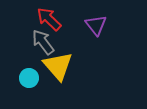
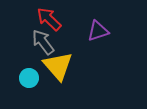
purple triangle: moved 2 px right, 6 px down; rotated 50 degrees clockwise
